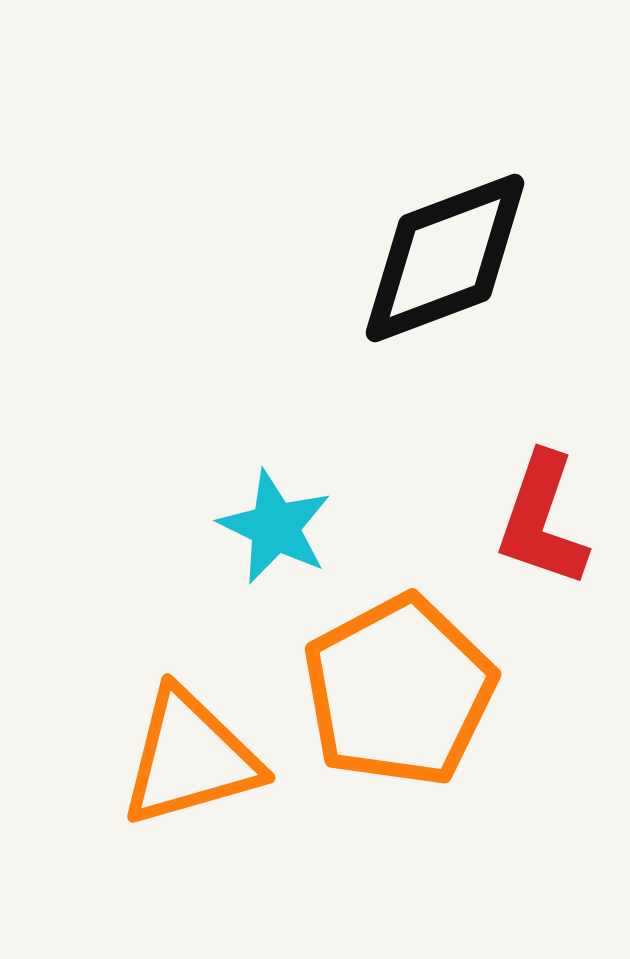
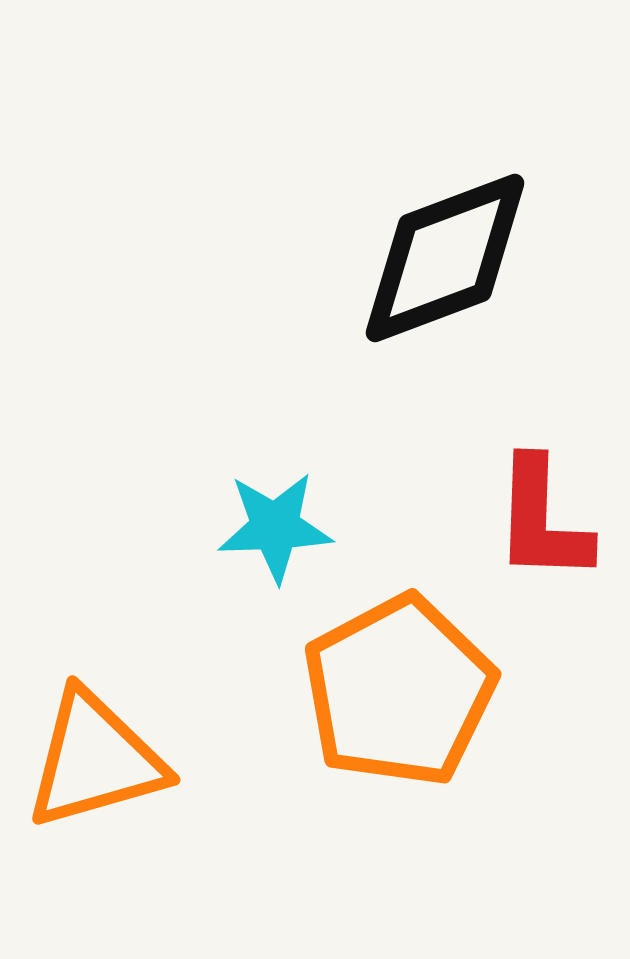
red L-shape: rotated 17 degrees counterclockwise
cyan star: rotated 28 degrees counterclockwise
orange triangle: moved 95 px left, 2 px down
